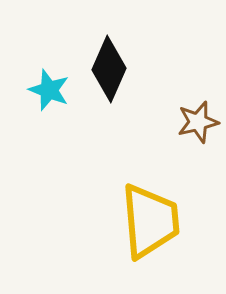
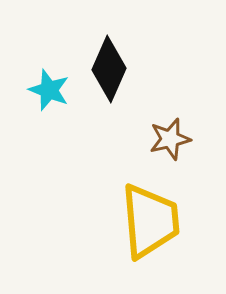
brown star: moved 28 px left, 17 px down
